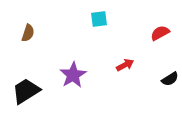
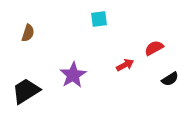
red semicircle: moved 6 px left, 15 px down
